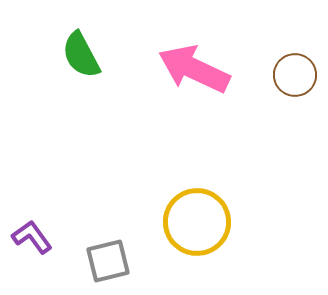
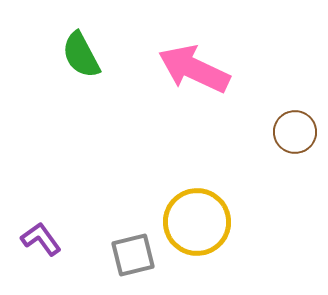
brown circle: moved 57 px down
purple L-shape: moved 9 px right, 2 px down
gray square: moved 25 px right, 6 px up
